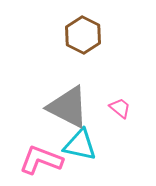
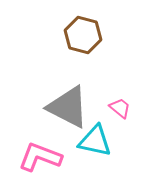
brown hexagon: rotated 12 degrees counterclockwise
cyan triangle: moved 15 px right, 4 px up
pink L-shape: moved 1 px left, 3 px up
